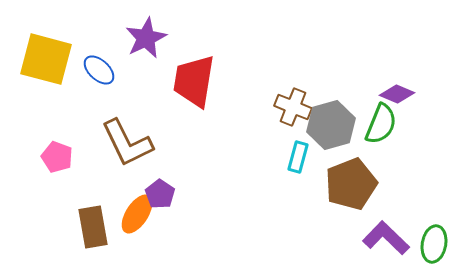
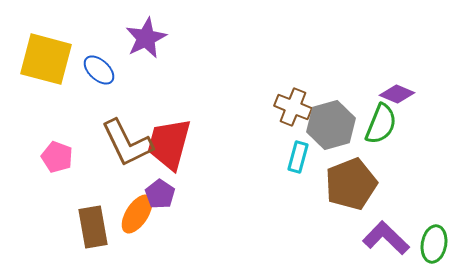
red trapezoid: moved 25 px left, 63 px down; rotated 6 degrees clockwise
